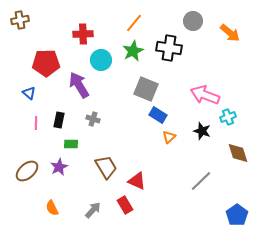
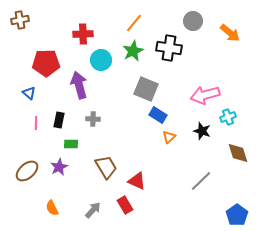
purple arrow: rotated 16 degrees clockwise
pink arrow: rotated 36 degrees counterclockwise
gray cross: rotated 16 degrees counterclockwise
